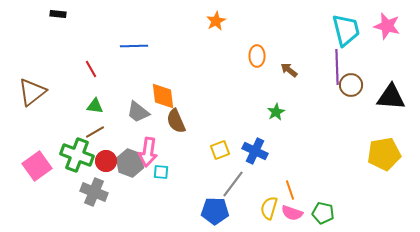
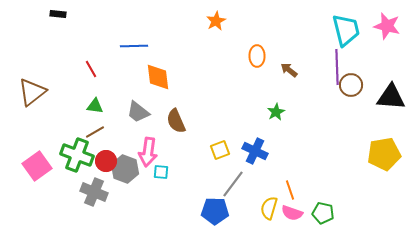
orange diamond: moved 5 px left, 19 px up
gray hexagon: moved 5 px left, 6 px down
